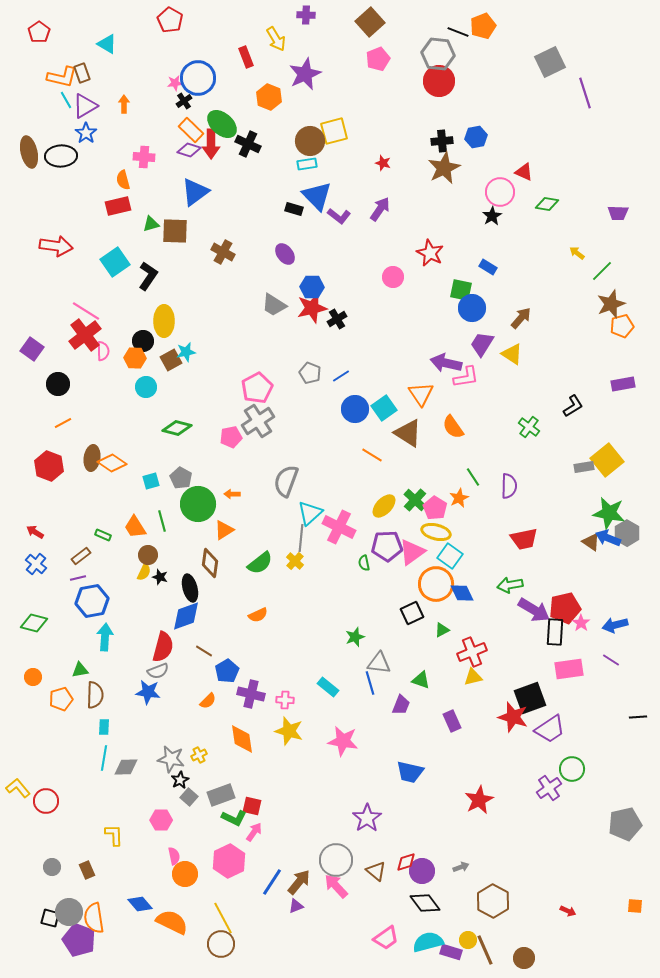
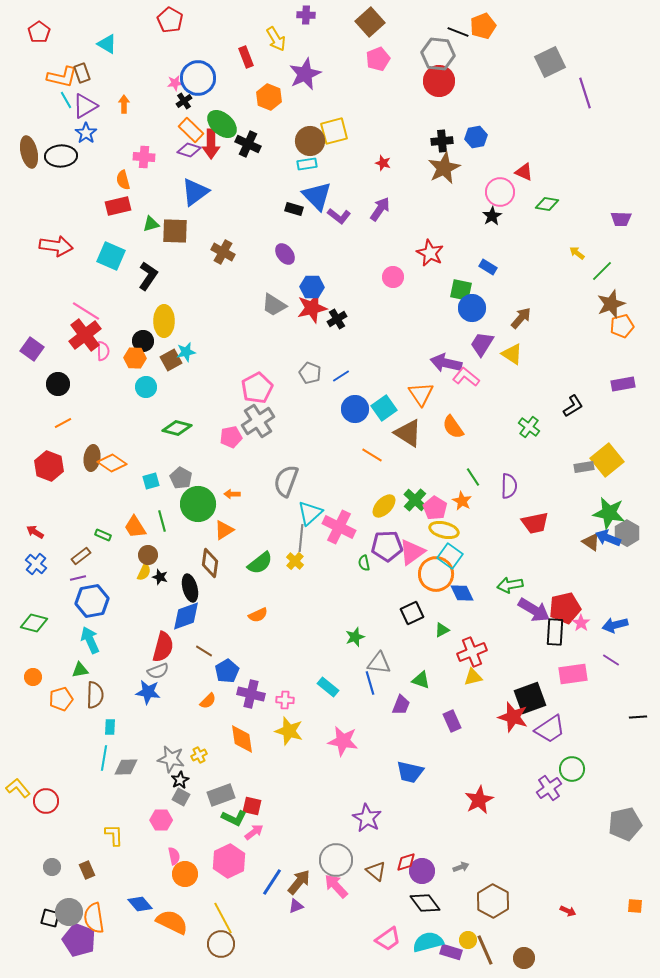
purple trapezoid at (618, 213): moved 3 px right, 6 px down
cyan square at (115, 262): moved 4 px left, 6 px up; rotated 32 degrees counterclockwise
pink L-shape at (466, 377): rotated 132 degrees counterclockwise
orange star at (459, 498): moved 3 px right, 3 px down; rotated 18 degrees counterclockwise
yellow ellipse at (436, 532): moved 8 px right, 2 px up
red trapezoid at (524, 539): moved 11 px right, 16 px up
orange circle at (436, 584): moved 10 px up
cyan arrow at (105, 637): moved 15 px left, 3 px down; rotated 28 degrees counterclockwise
pink rectangle at (569, 669): moved 4 px right, 5 px down
cyan rectangle at (104, 727): moved 6 px right
gray square at (189, 797): moved 8 px left; rotated 12 degrees counterclockwise
purple star at (367, 818): rotated 8 degrees counterclockwise
pink arrow at (254, 832): rotated 18 degrees clockwise
pink trapezoid at (386, 938): moved 2 px right, 1 px down
